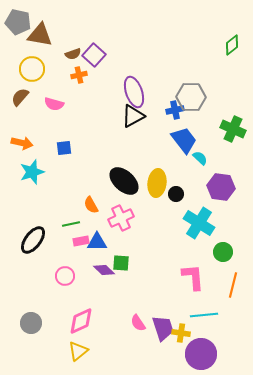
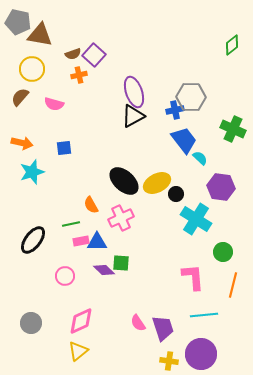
yellow ellipse at (157, 183): rotated 56 degrees clockwise
cyan cross at (199, 223): moved 3 px left, 4 px up
yellow cross at (181, 333): moved 12 px left, 28 px down
